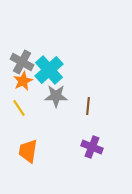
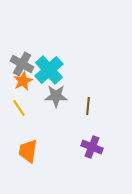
gray cross: moved 2 px down
